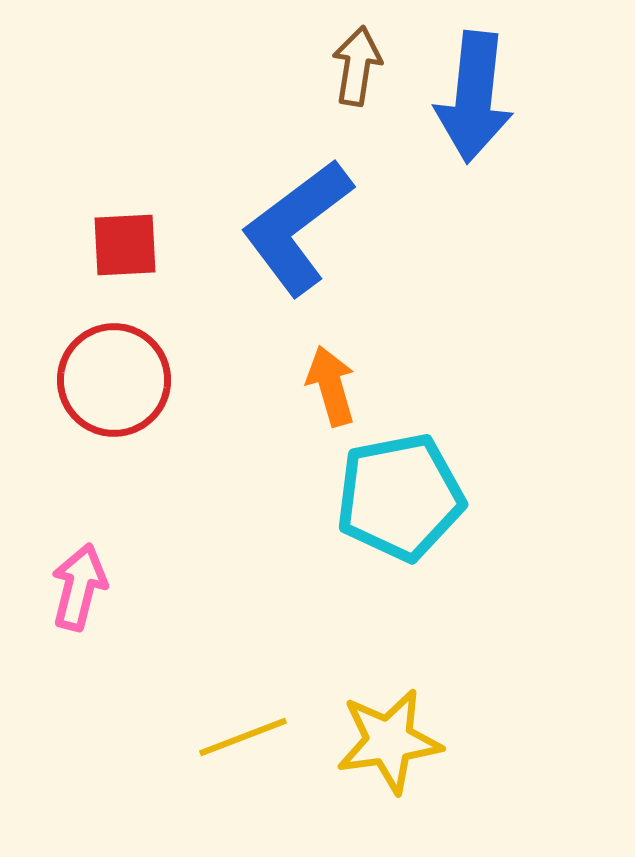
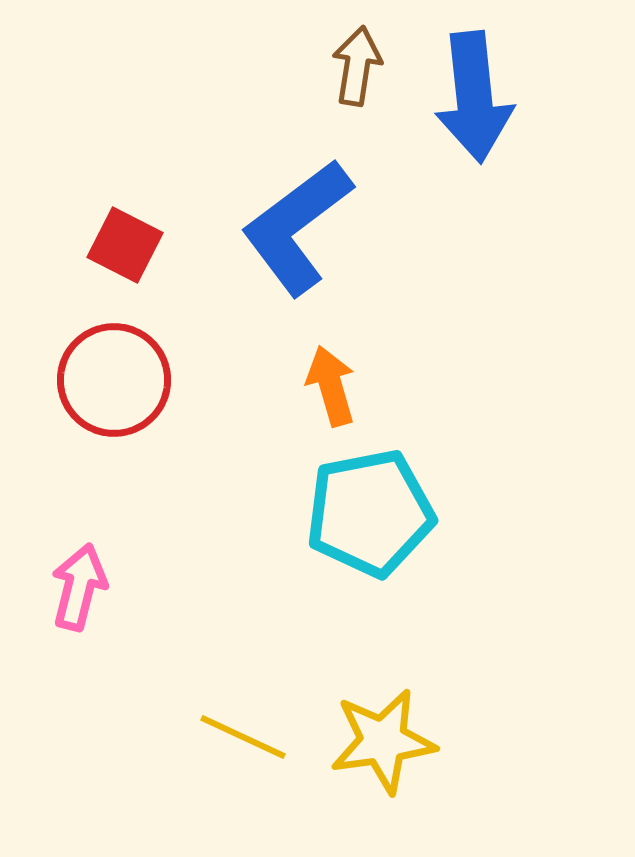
blue arrow: rotated 12 degrees counterclockwise
red square: rotated 30 degrees clockwise
cyan pentagon: moved 30 px left, 16 px down
yellow line: rotated 46 degrees clockwise
yellow star: moved 6 px left
